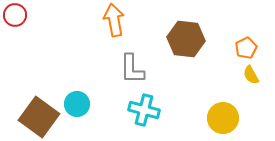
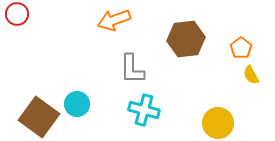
red circle: moved 2 px right, 1 px up
orange arrow: rotated 100 degrees counterclockwise
brown hexagon: rotated 12 degrees counterclockwise
orange pentagon: moved 5 px left; rotated 10 degrees counterclockwise
yellow circle: moved 5 px left, 5 px down
